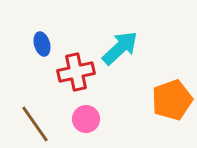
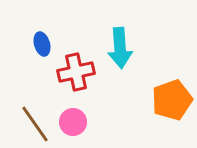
cyan arrow: rotated 129 degrees clockwise
pink circle: moved 13 px left, 3 px down
